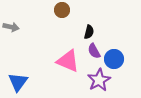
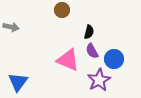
purple semicircle: moved 2 px left
pink triangle: moved 1 px up
